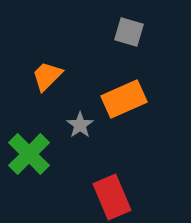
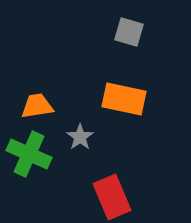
orange trapezoid: moved 10 px left, 30 px down; rotated 36 degrees clockwise
orange rectangle: rotated 36 degrees clockwise
gray star: moved 12 px down
green cross: rotated 21 degrees counterclockwise
